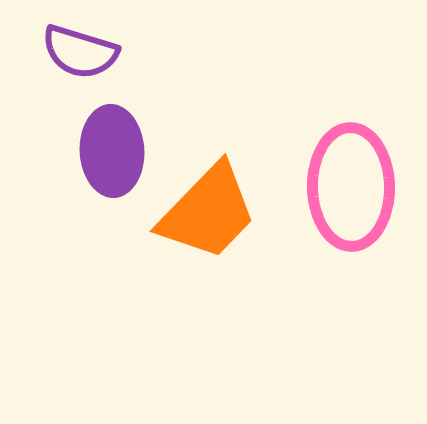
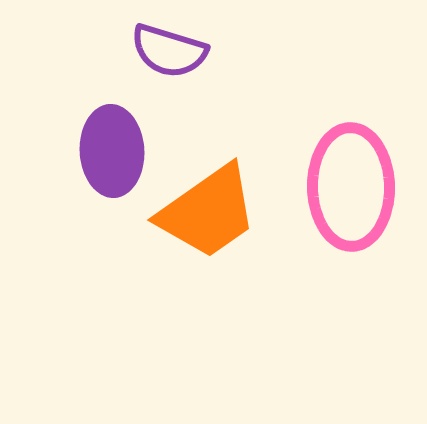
purple semicircle: moved 89 px right, 1 px up
orange trapezoid: rotated 11 degrees clockwise
